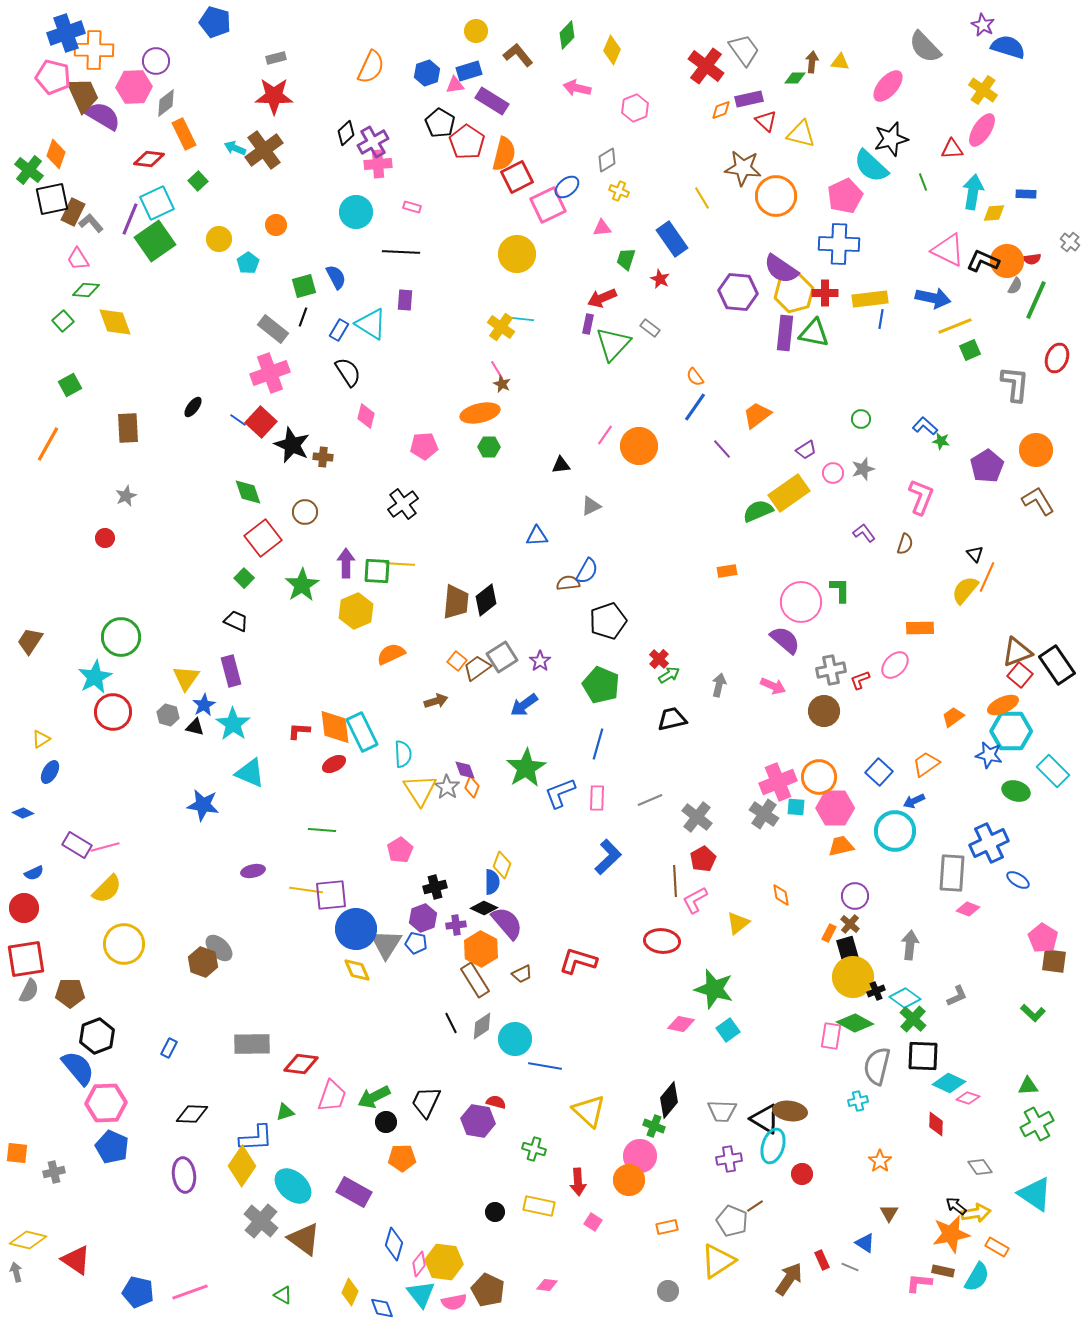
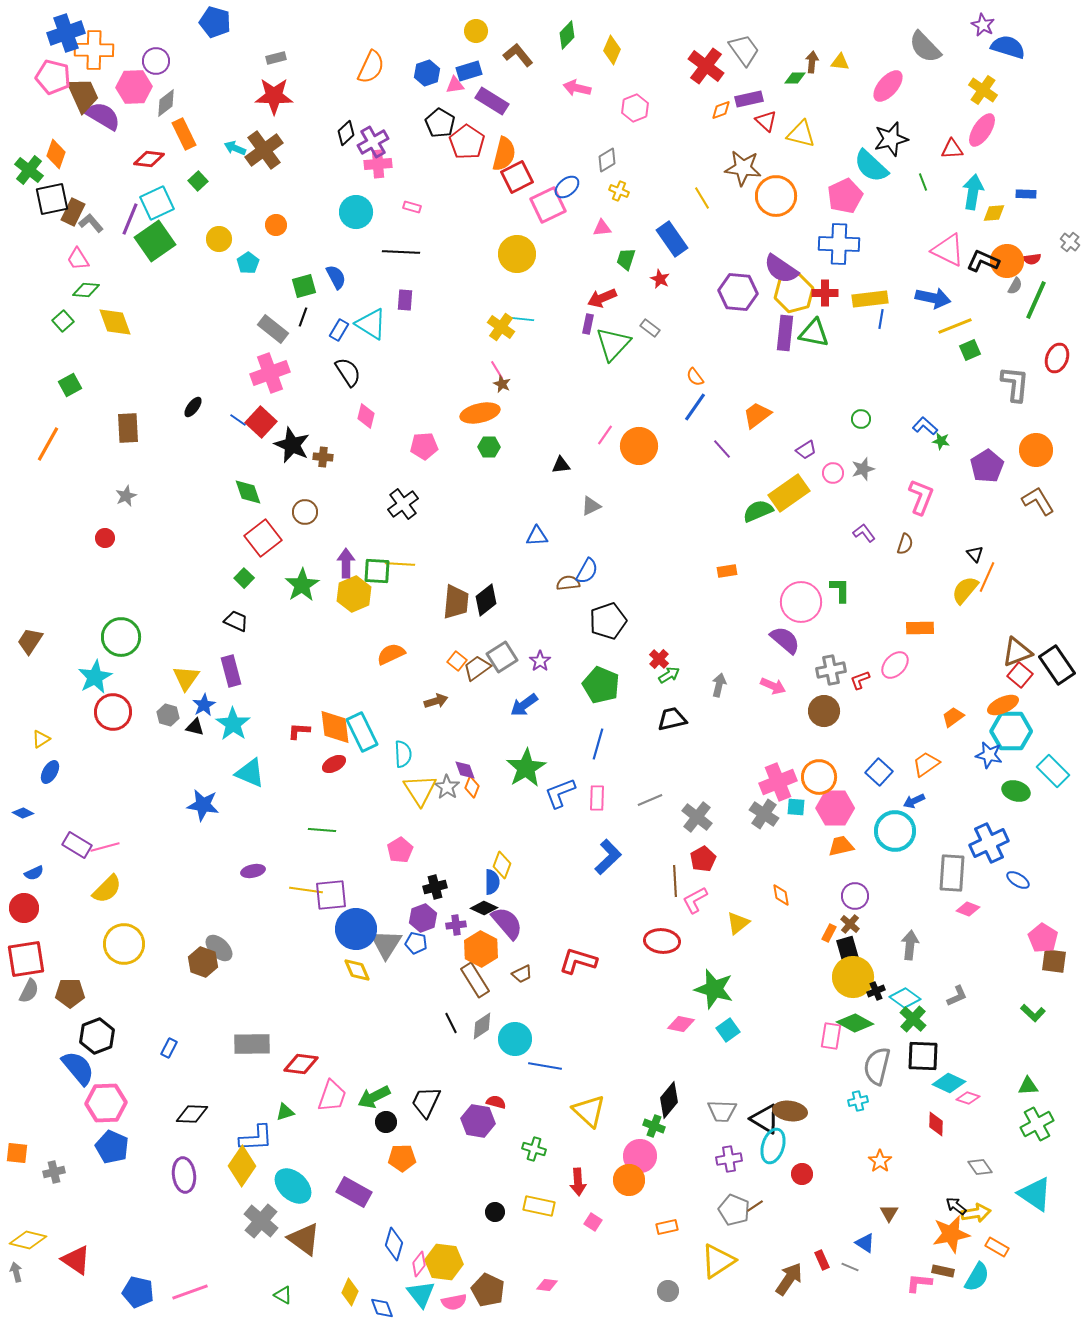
yellow hexagon at (356, 611): moved 2 px left, 17 px up
gray pentagon at (732, 1221): moved 2 px right, 11 px up
